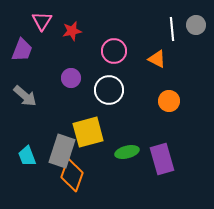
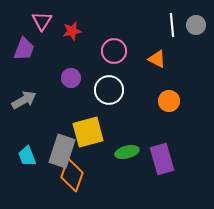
white line: moved 4 px up
purple trapezoid: moved 2 px right, 1 px up
gray arrow: moved 1 px left, 4 px down; rotated 70 degrees counterclockwise
